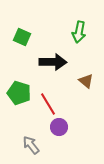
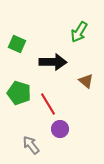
green arrow: rotated 20 degrees clockwise
green square: moved 5 px left, 7 px down
purple circle: moved 1 px right, 2 px down
